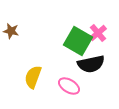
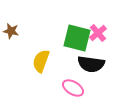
green square: moved 1 px left, 3 px up; rotated 16 degrees counterclockwise
black semicircle: rotated 20 degrees clockwise
yellow semicircle: moved 8 px right, 16 px up
pink ellipse: moved 4 px right, 2 px down
